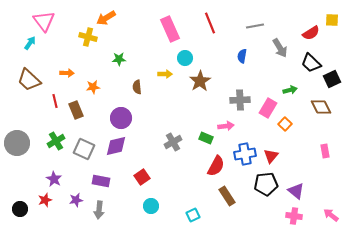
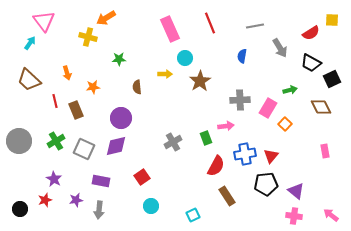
black trapezoid at (311, 63): rotated 15 degrees counterclockwise
orange arrow at (67, 73): rotated 72 degrees clockwise
green rectangle at (206, 138): rotated 48 degrees clockwise
gray circle at (17, 143): moved 2 px right, 2 px up
